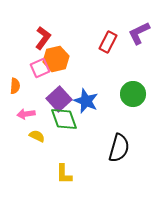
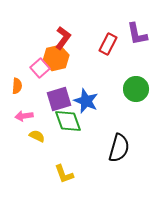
purple L-shape: moved 2 px left, 1 px down; rotated 75 degrees counterclockwise
red L-shape: moved 20 px right
red rectangle: moved 2 px down
orange hexagon: moved 1 px up
pink square: rotated 18 degrees counterclockwise
orange semicircle: moved 2 px right
green circle: moved 3 px right, 5 px up
purple square: rotated 25 degrees clockwise
pink arrow: moved 2 px left, 2 px down
green diamond: moved 4 px right, 2 px down
yellow L-shape: rotated 20 degrees counterclockwise
